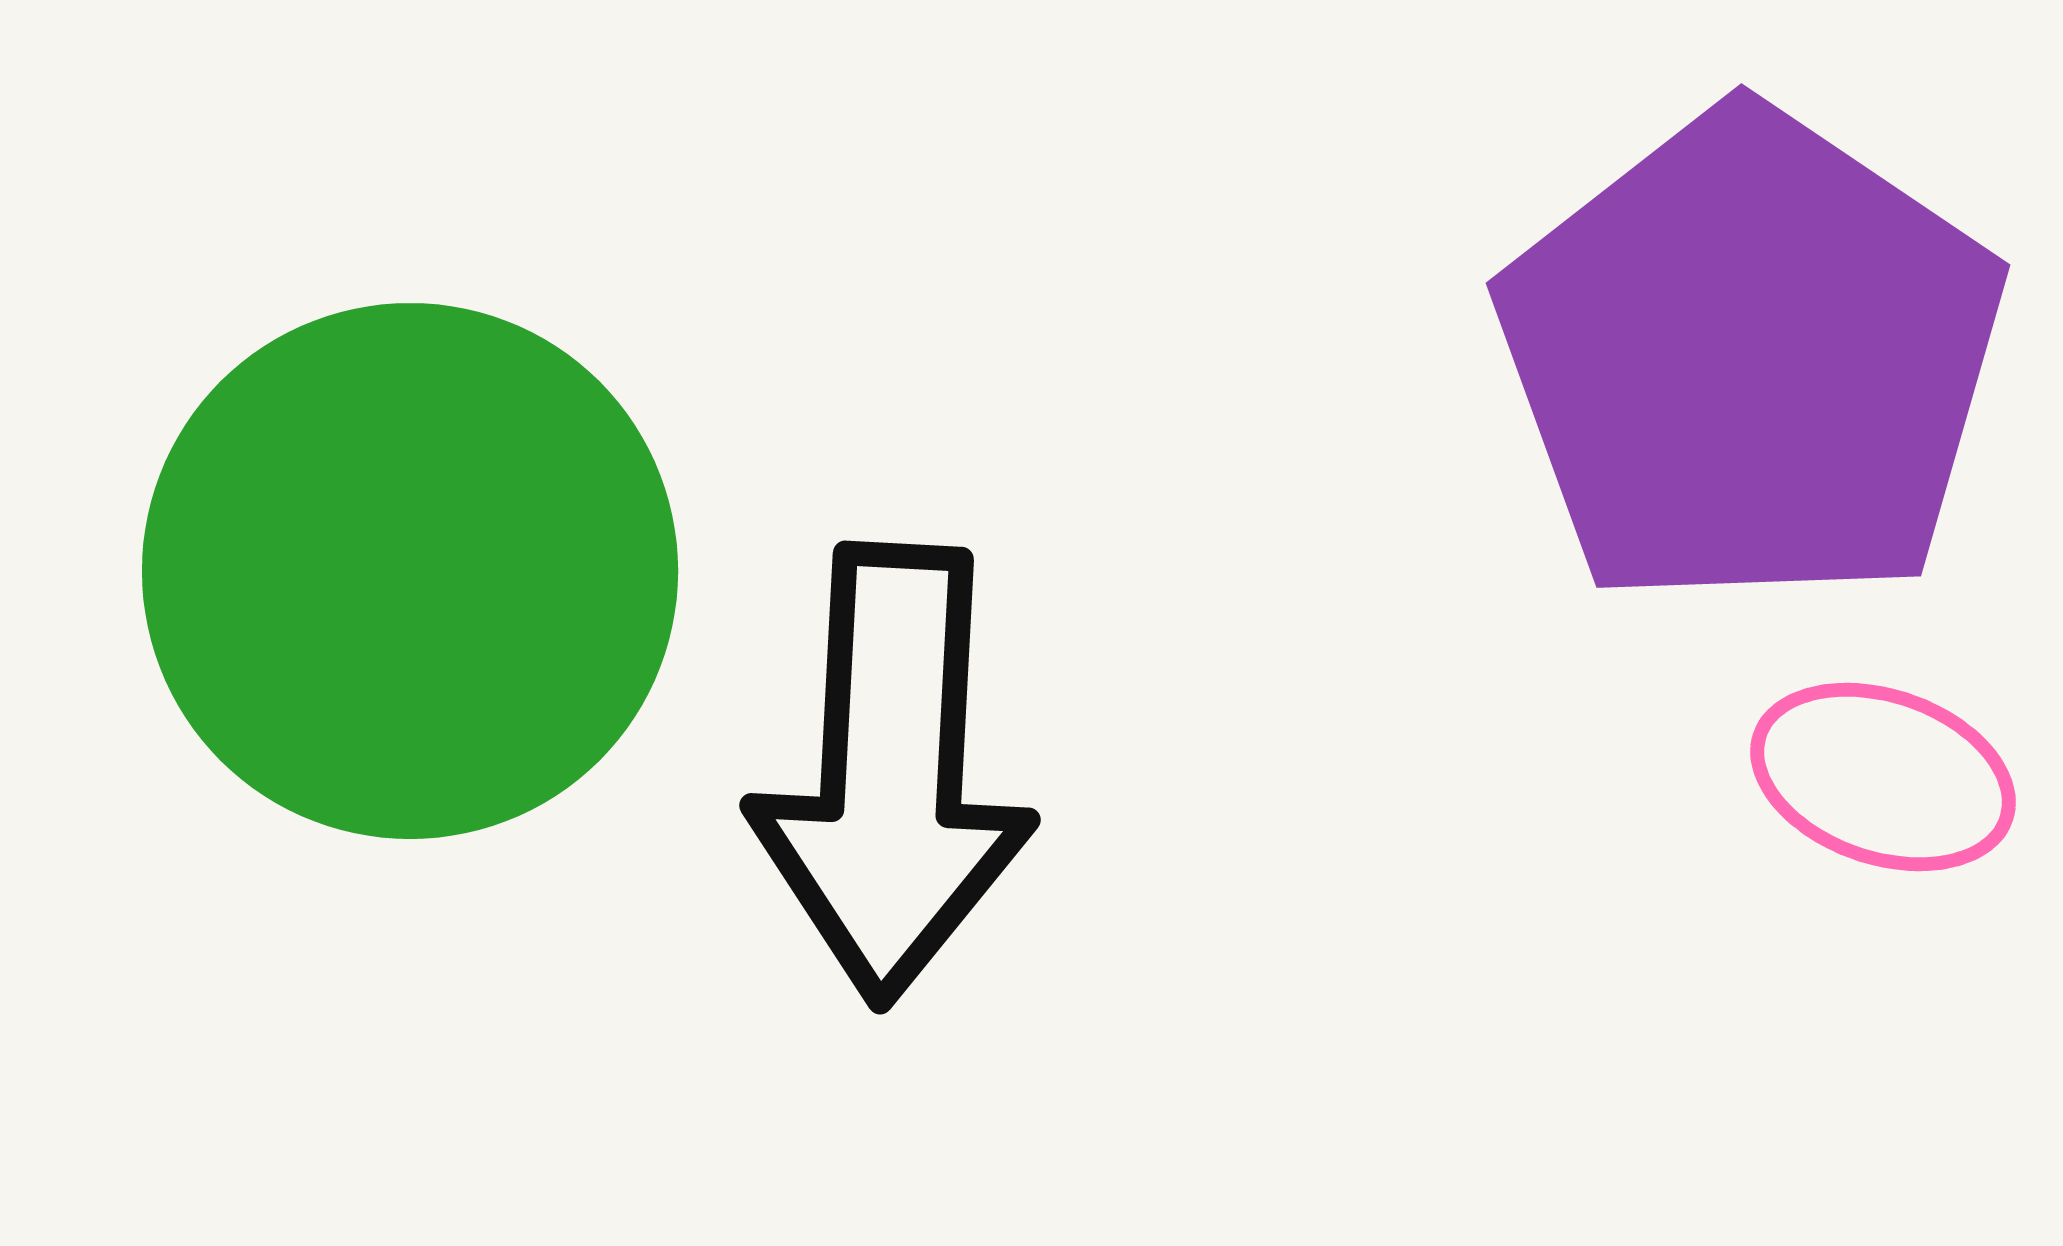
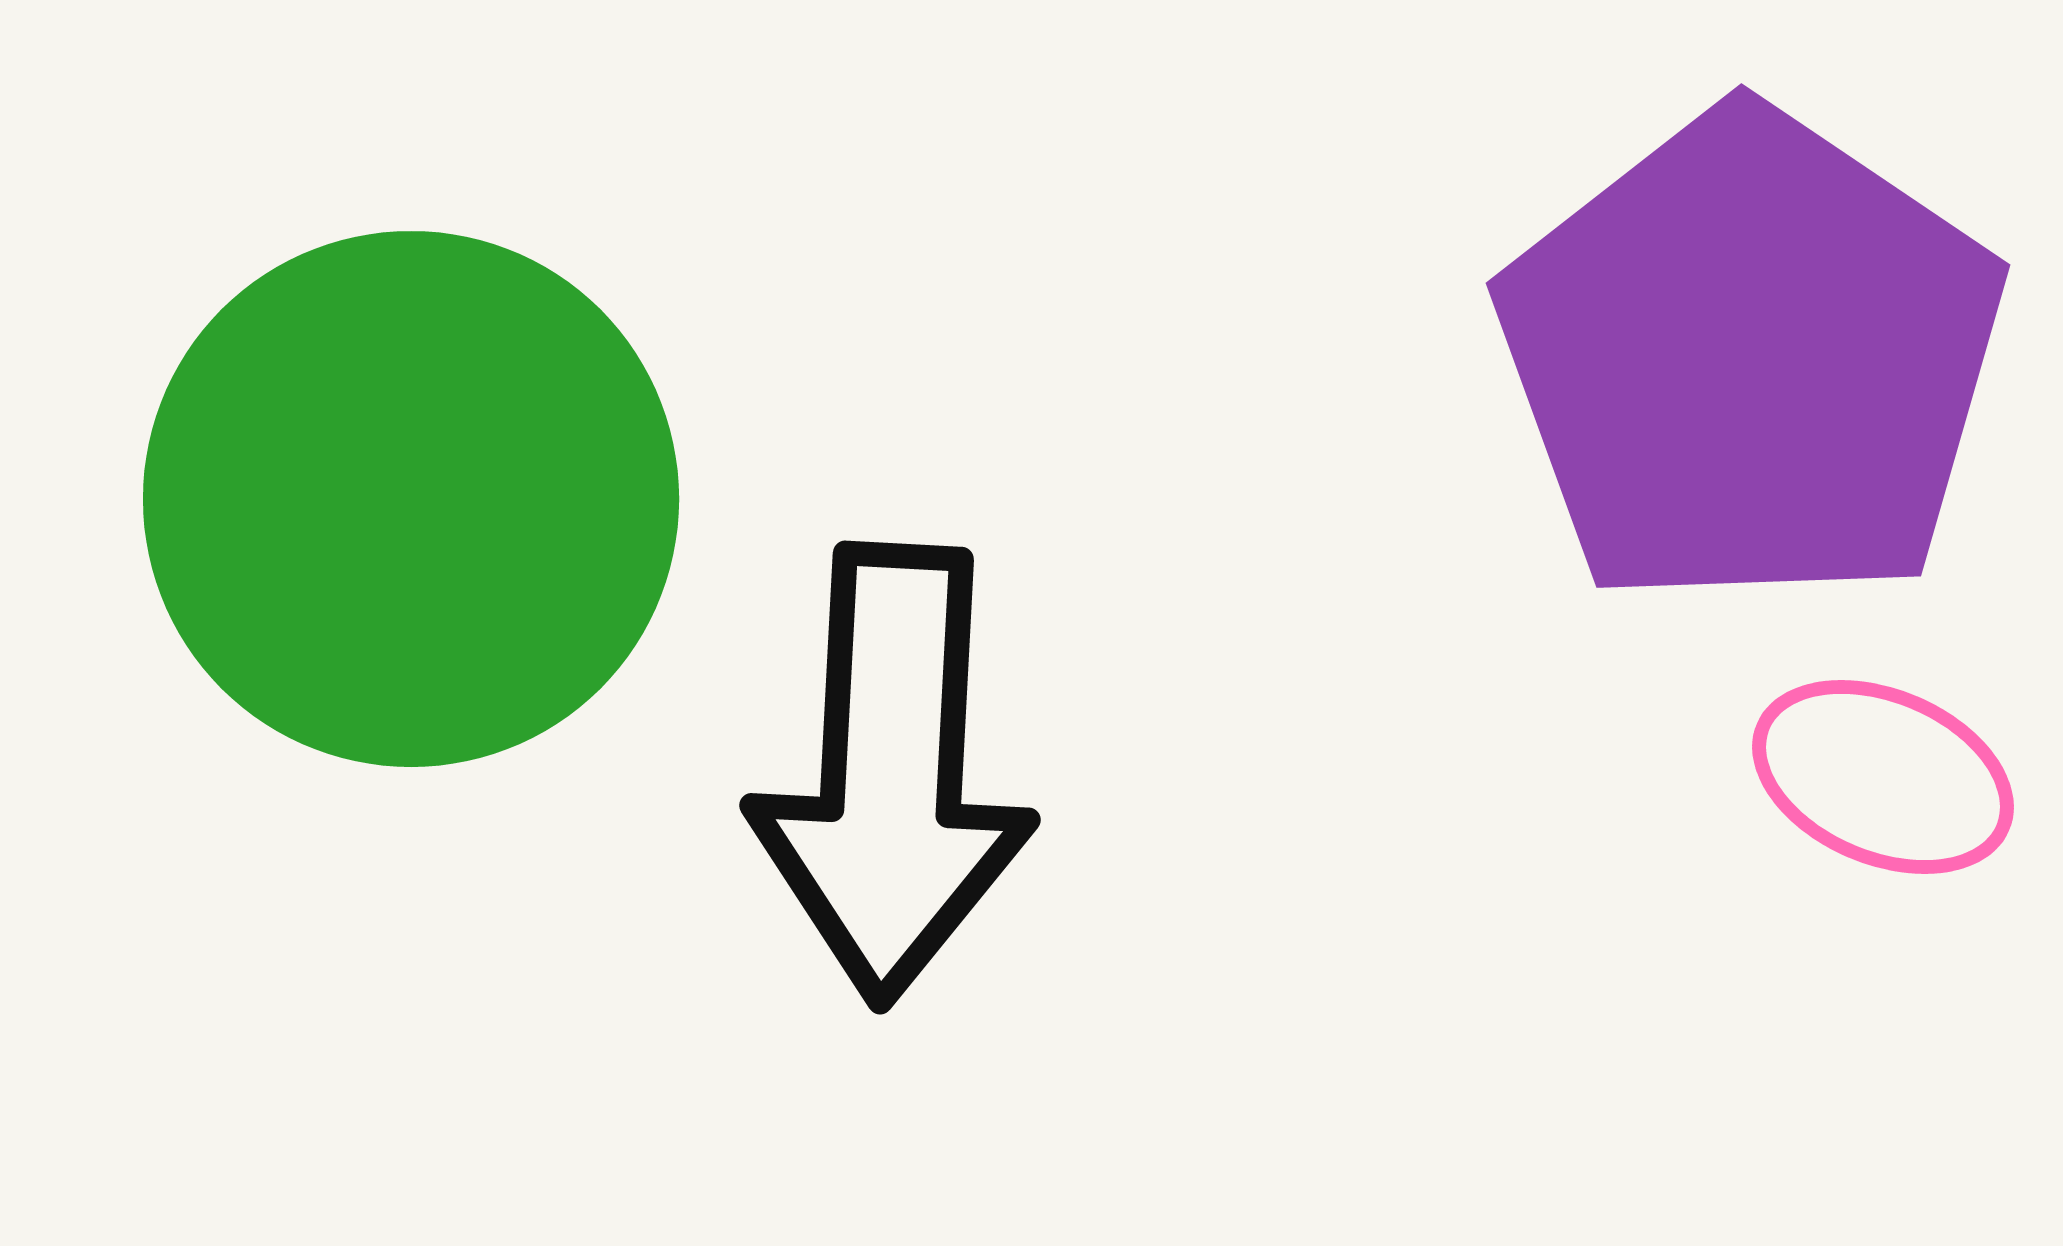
green circle: moved 1 px right, 72 px up
pink ellipse: rotated 4 degrees clockwise
